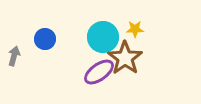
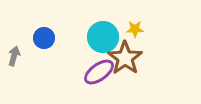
blue circle: moved 1 px left, 1 px up
